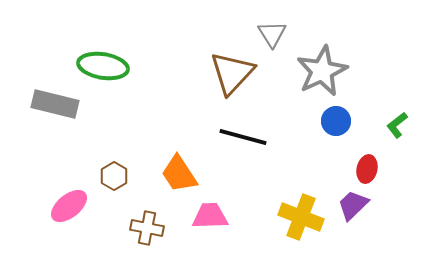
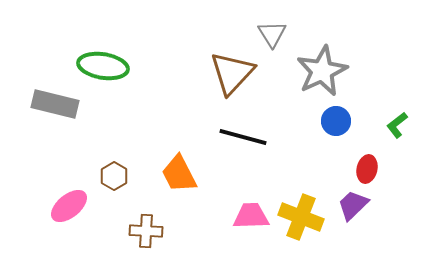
orange trapezoid: rotated 6 degrees clockwise
pink trapezoid: moved 41 px right
brown cross: moved 1 px left, 3 px down; rotated 8 degrees counterclockwise
